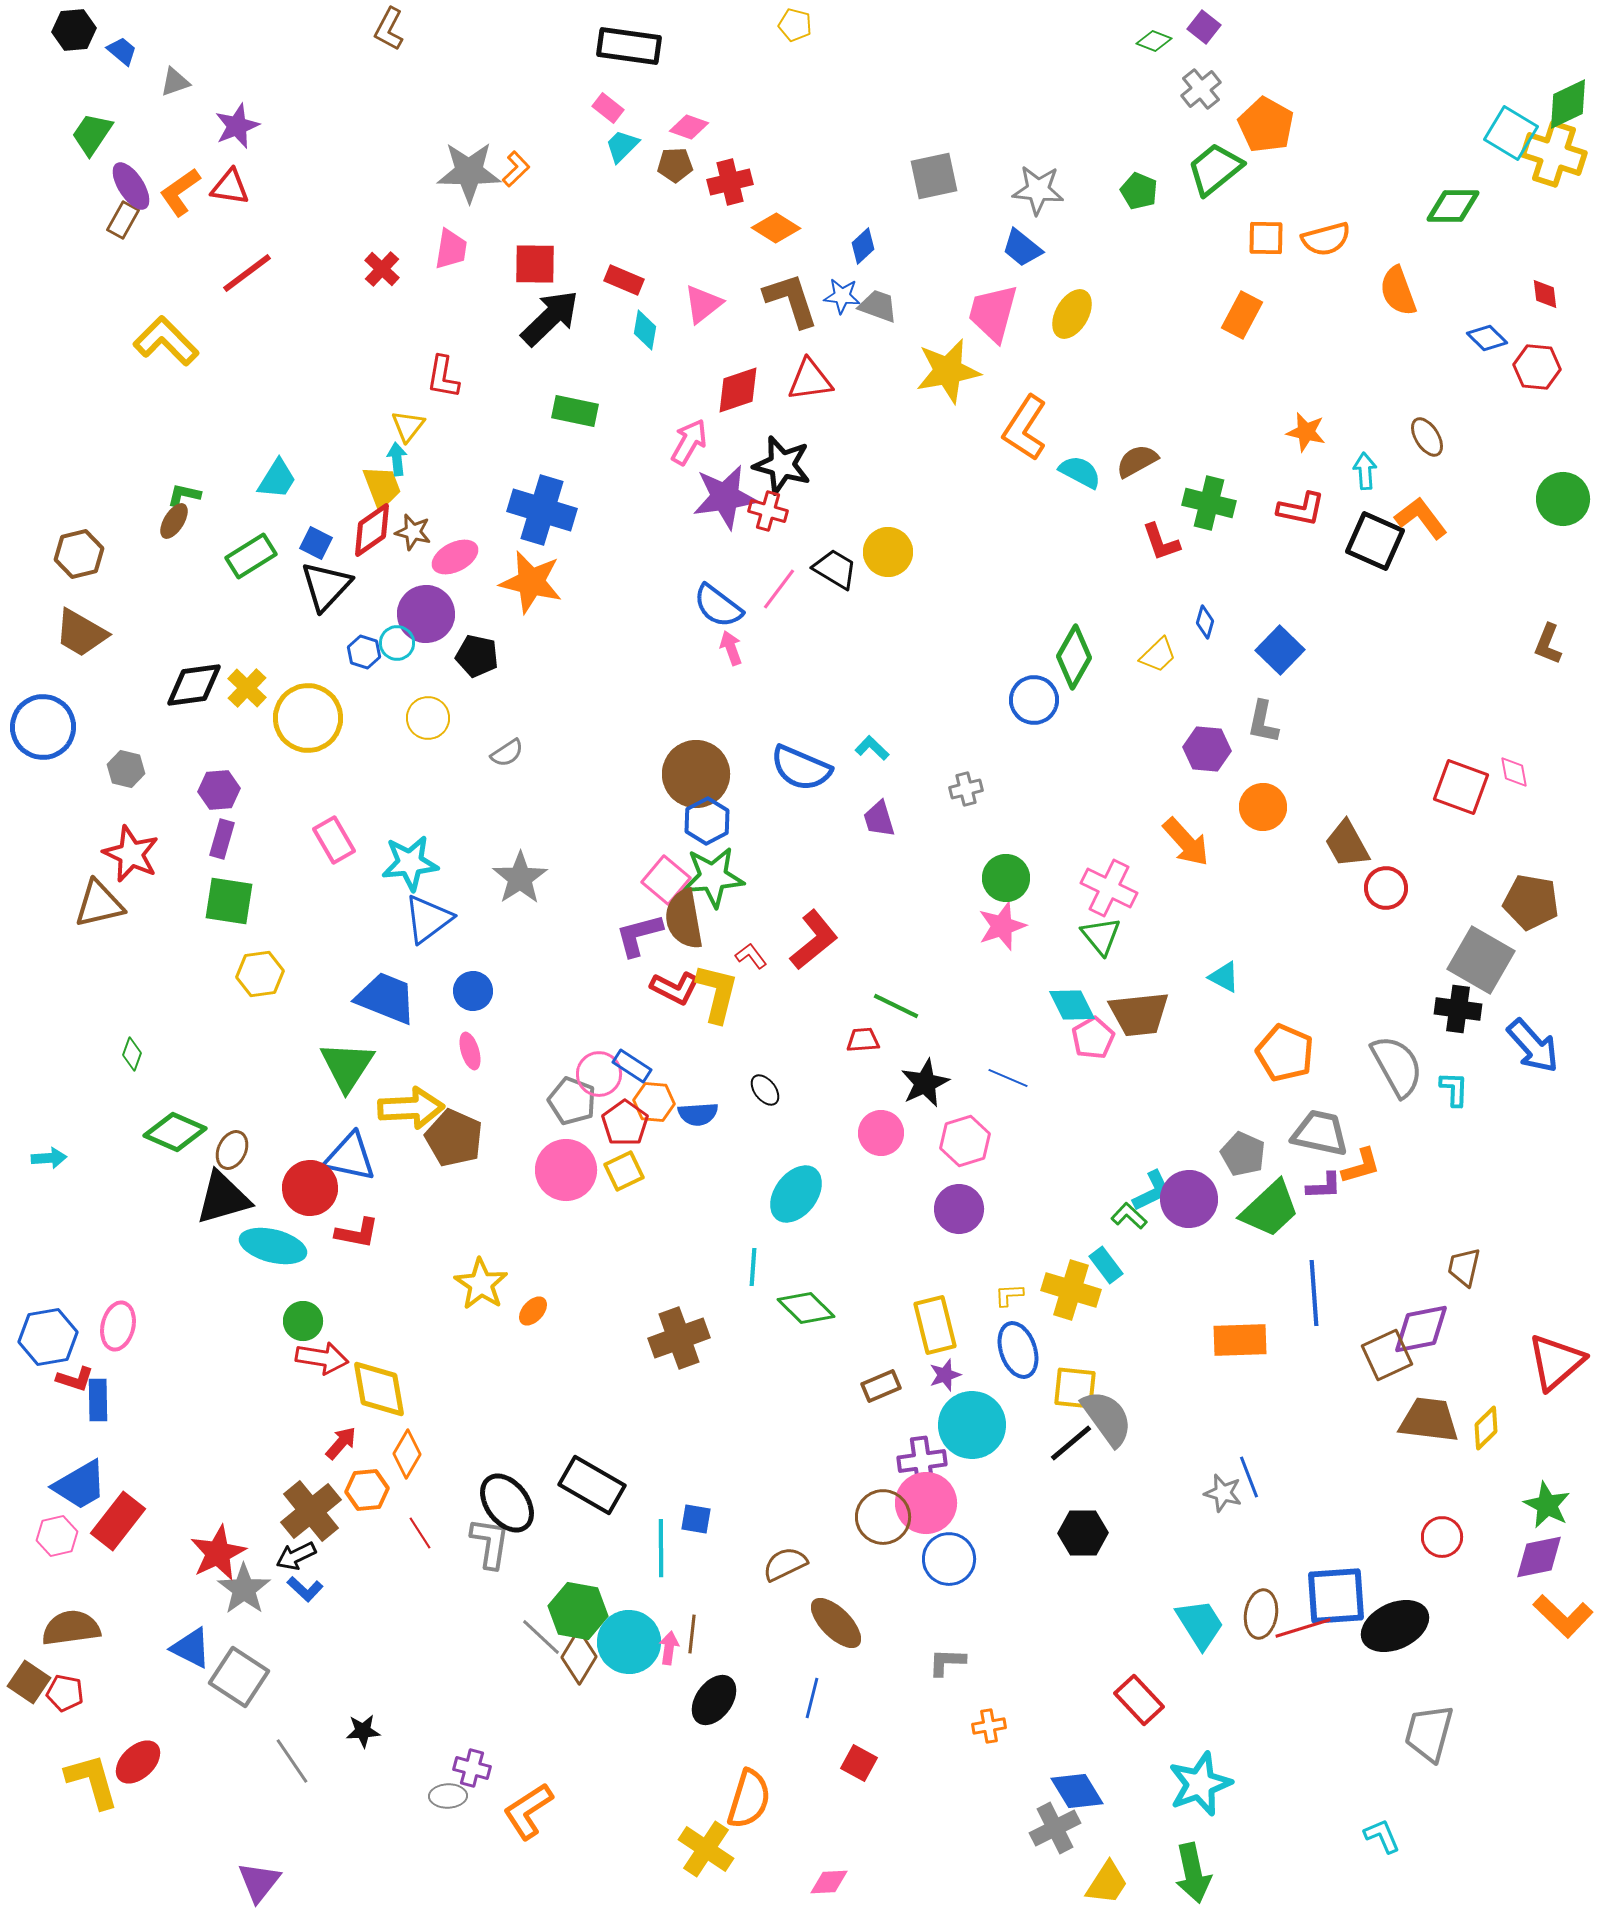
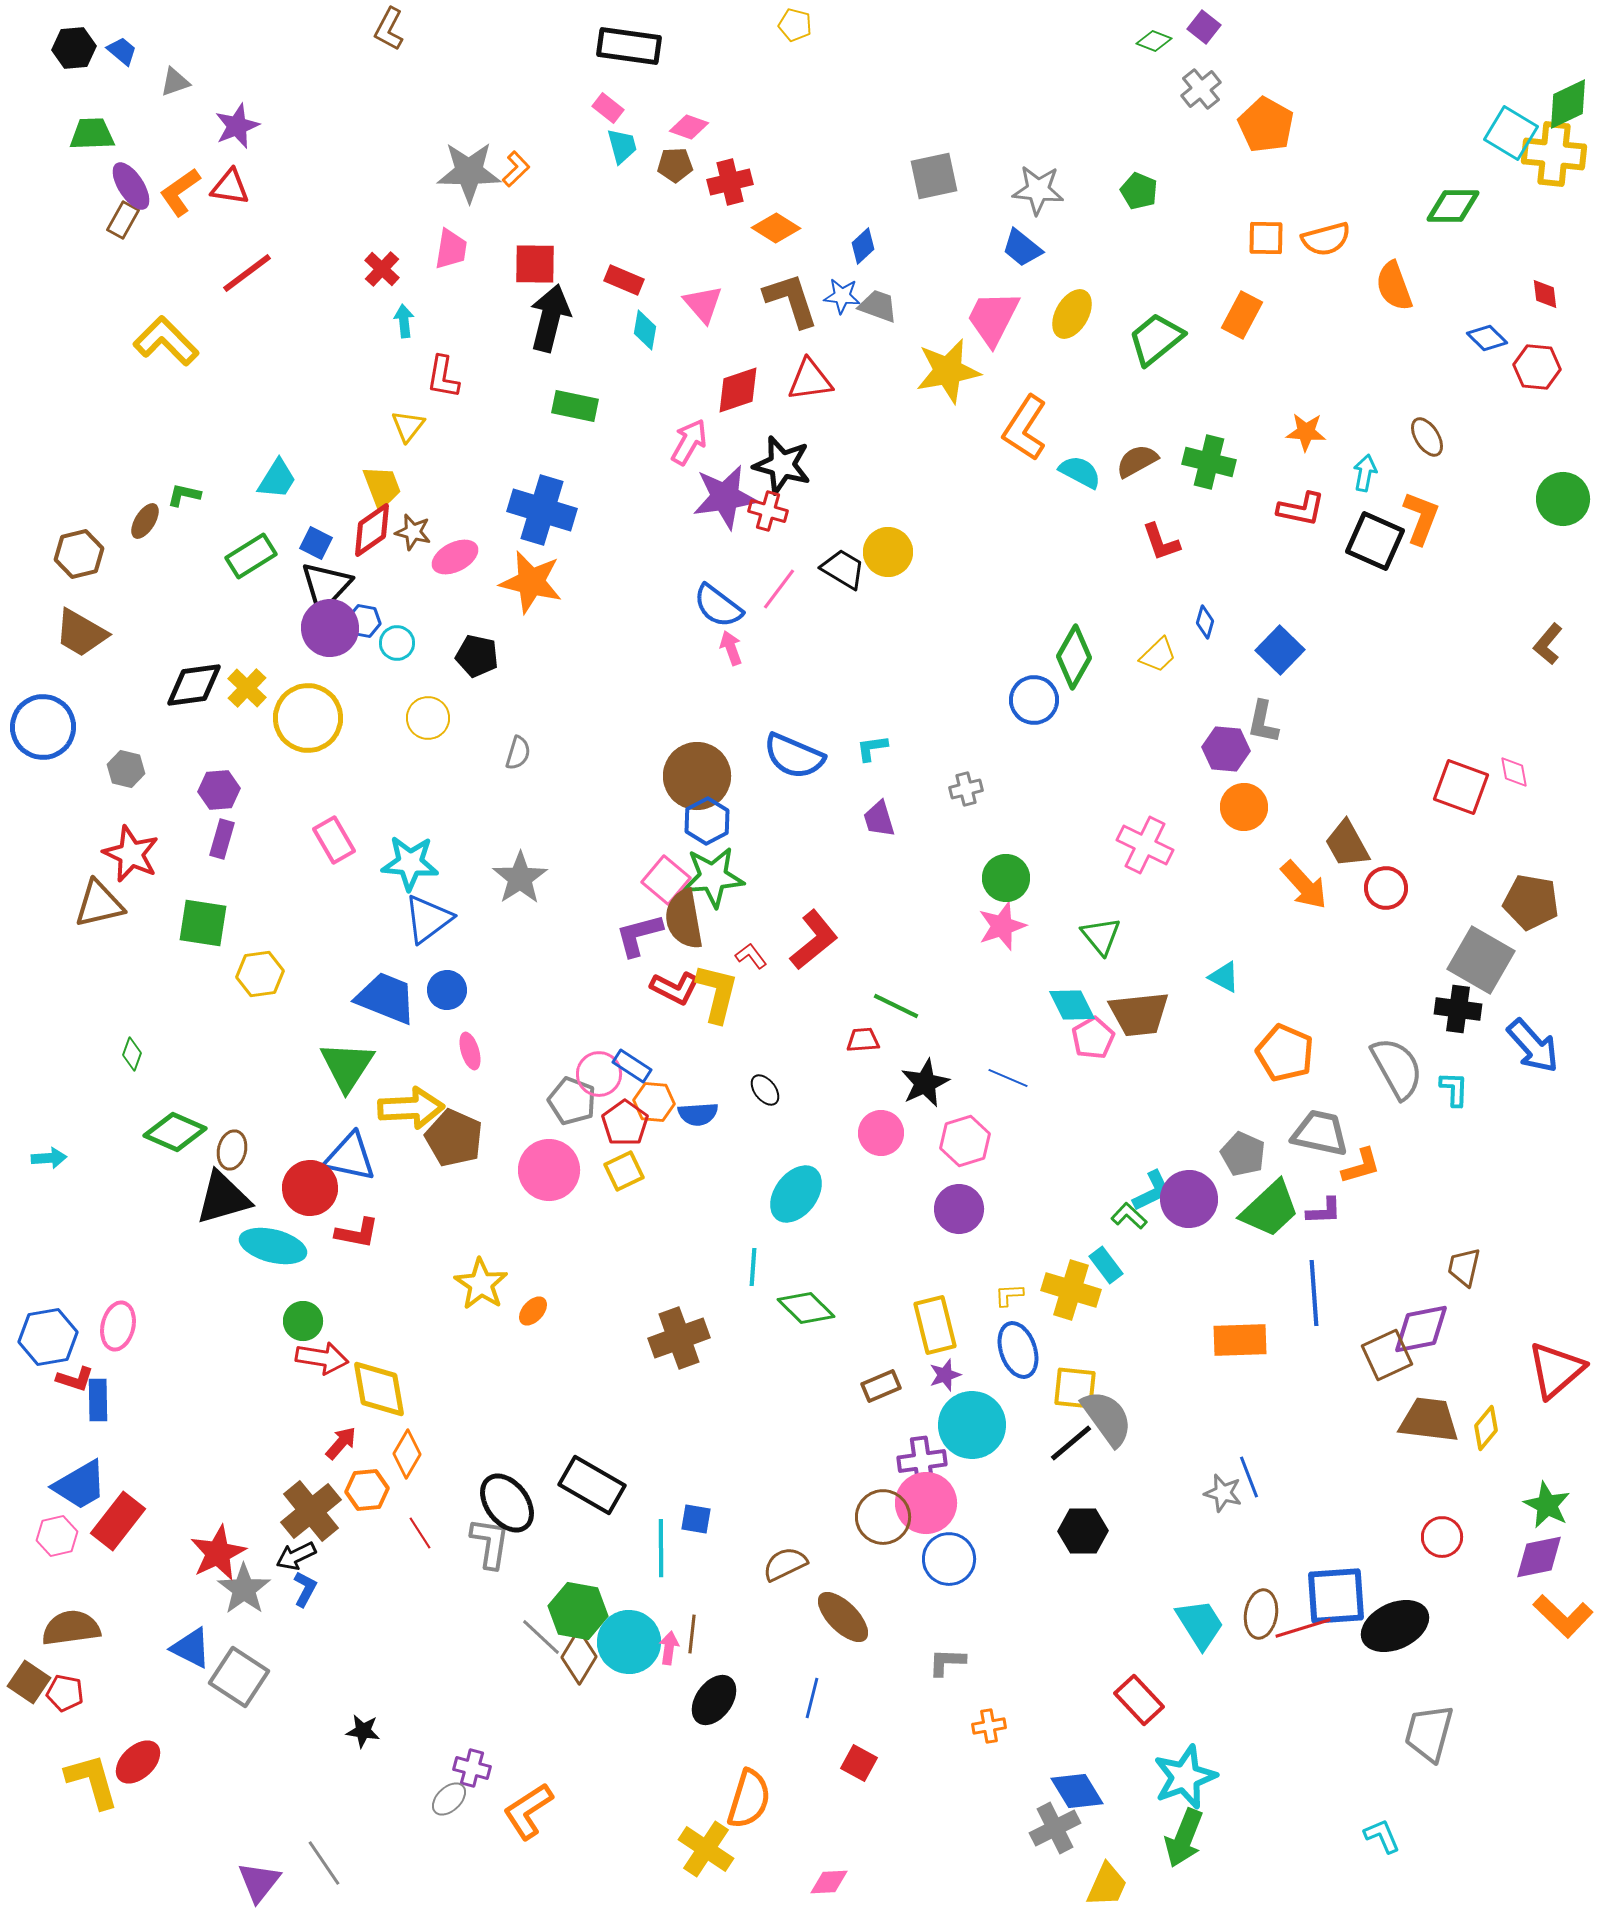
black hexagon at (74, 30): moved 18 px down
green trapezoid at (92, 134): rotated 54 degrees clockwise
cyan trapezoid at (622, 146): rotated 120 degrees clockwise
yellow cross at (1554, 154): rotated 12 degrees counterclockwise
green trapezoid at (1215, 169): moved 59 px left, 170 px down
orange semicircle at (1398, 291): moved 4 px left, 5 px up
pink triangle at (703, 304): rotated 33 degrees counterclockwise
pink trapezoid at (993, 313): moved 5 px down; rotated 12 degrees clockwise
black arrow at (550, 318): rotated 32 degrees counterclockwise
green rectangle at (575, 411): moved 5 px up
orange star at (1306, 432): rotated 9 degrees counterclockwise
cyan arrow at (397, 459): moved 7 px right, 138 px up
cyan arrow at (1365, 471): moved 2 px down; rotated 15 degrees clockwise
green cross at (1209, 503): moved 41 px up
orange L-shape at (1421, 518): rotated 58 degrees clockwise
brown ellipse at (174, 521): moved 29 px left
black trapezoid at (835, 569): moved 8 px right
purple circle at (426, 614): moved 96 px left, 14 px down
brown L-shape at (1548, 644): rotated 18 degrees clockwise
blue hexagon at (364, 652): moved 31 px up; rotated 8 degrees counterclockwise
cyan L-shape at (872, 748): rotated 52 degrees counterclockwise
purple hexagon at (1207, 749): moved 19 px right
gray semicircle at (507, 753): moved 11 px right; rotated 40 degrees counterclockwise
blue semicircle at (801, 768): moved 7 px left, 12 px up
brown circle at (696, 774): moved 1 px right, 2 px down
orange circle at (1263, 807): moved 19 px left
orange arrow at (1186, 842): moved 118 px right, 43 px down
cyan star at (410, 863): rotated 10 degrees clockwise
pink cross at (1109, 888): moved 36 px right, 43 px up
green square at (229, 901): moved 26 px left, 22 px down
blue circle at (473, 991): moved 26 px left, 1 px up
gray semicircle at (1397, 1066): moved 2 px down
brown ellipse at (232, 1150): rotated 12 degrees counterclockwise
pink circle at (566, 1170): moved 17 px left
purple L-shape at (1324, 1186): moved 25 px down
red triangle at (1556, 1362): moved 8 px down
yellow diamond at (1486, 1428): rotated 6 degrees counterclockwise
black hexagon at (1083, 1533): moved 2 px up
blue L-shape at (305, 1589): rotated 105 degrees counterclockwise
brown ellipse at (836, 1623): moved 7 px right, 6 px up
black star at (363, 1731): rotated 12 degrees clockwise
gray line at (292, 1761): moved 32 px right, 102 px down
cyan star at (1200, 1784): moved 15 px left, 7 px up
gray ellipse at (448, 1796): moved 1 px right, 3 px down; rotated 42 degrees counterclockwise
green arrow at (1193, 1873): moved 9 px left, 35 px up; rotated 34 degrees clockwise
yellow trapezoid at (1107, 1883): moved 2 px down; rotated 9 degrees counterclockwise
